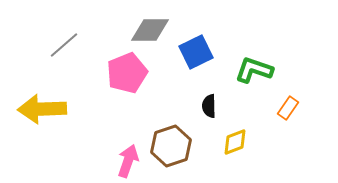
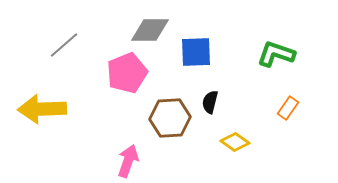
blue square: rotated 24 degrees clockwise
green L-shape: moved 22 px right, 16 px up
black semicircle: moved 1 px right, 4 px up; rotated 15 degrees clockwise
yellow diamond: rotated 56 degrees clockwise
brown hexagon: moved 1 px left, 28 px up; rotated 15 degrees clockwise
